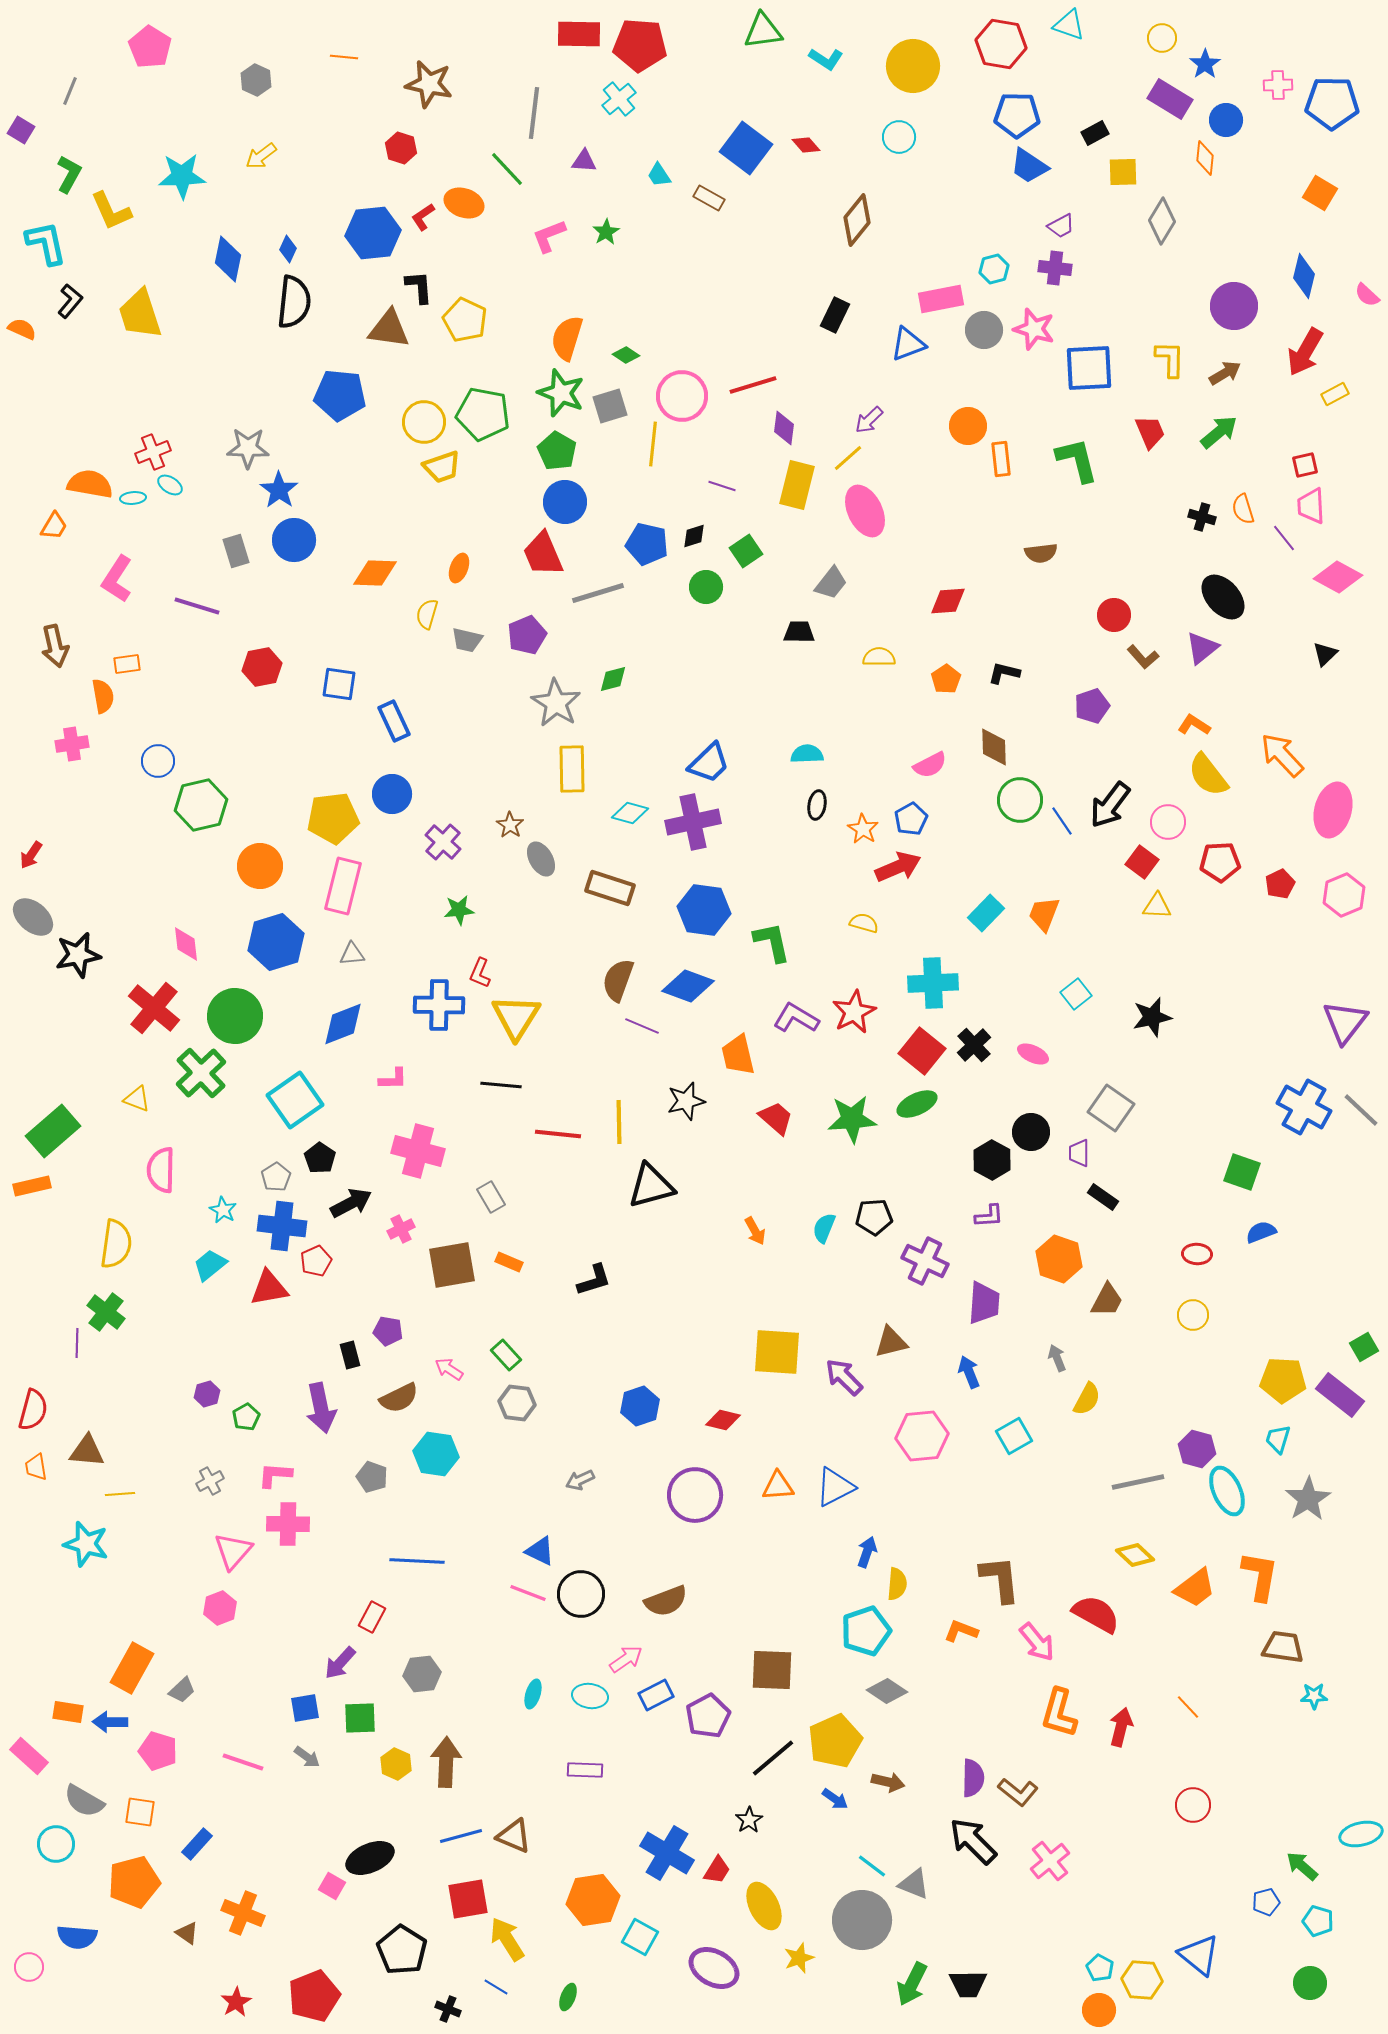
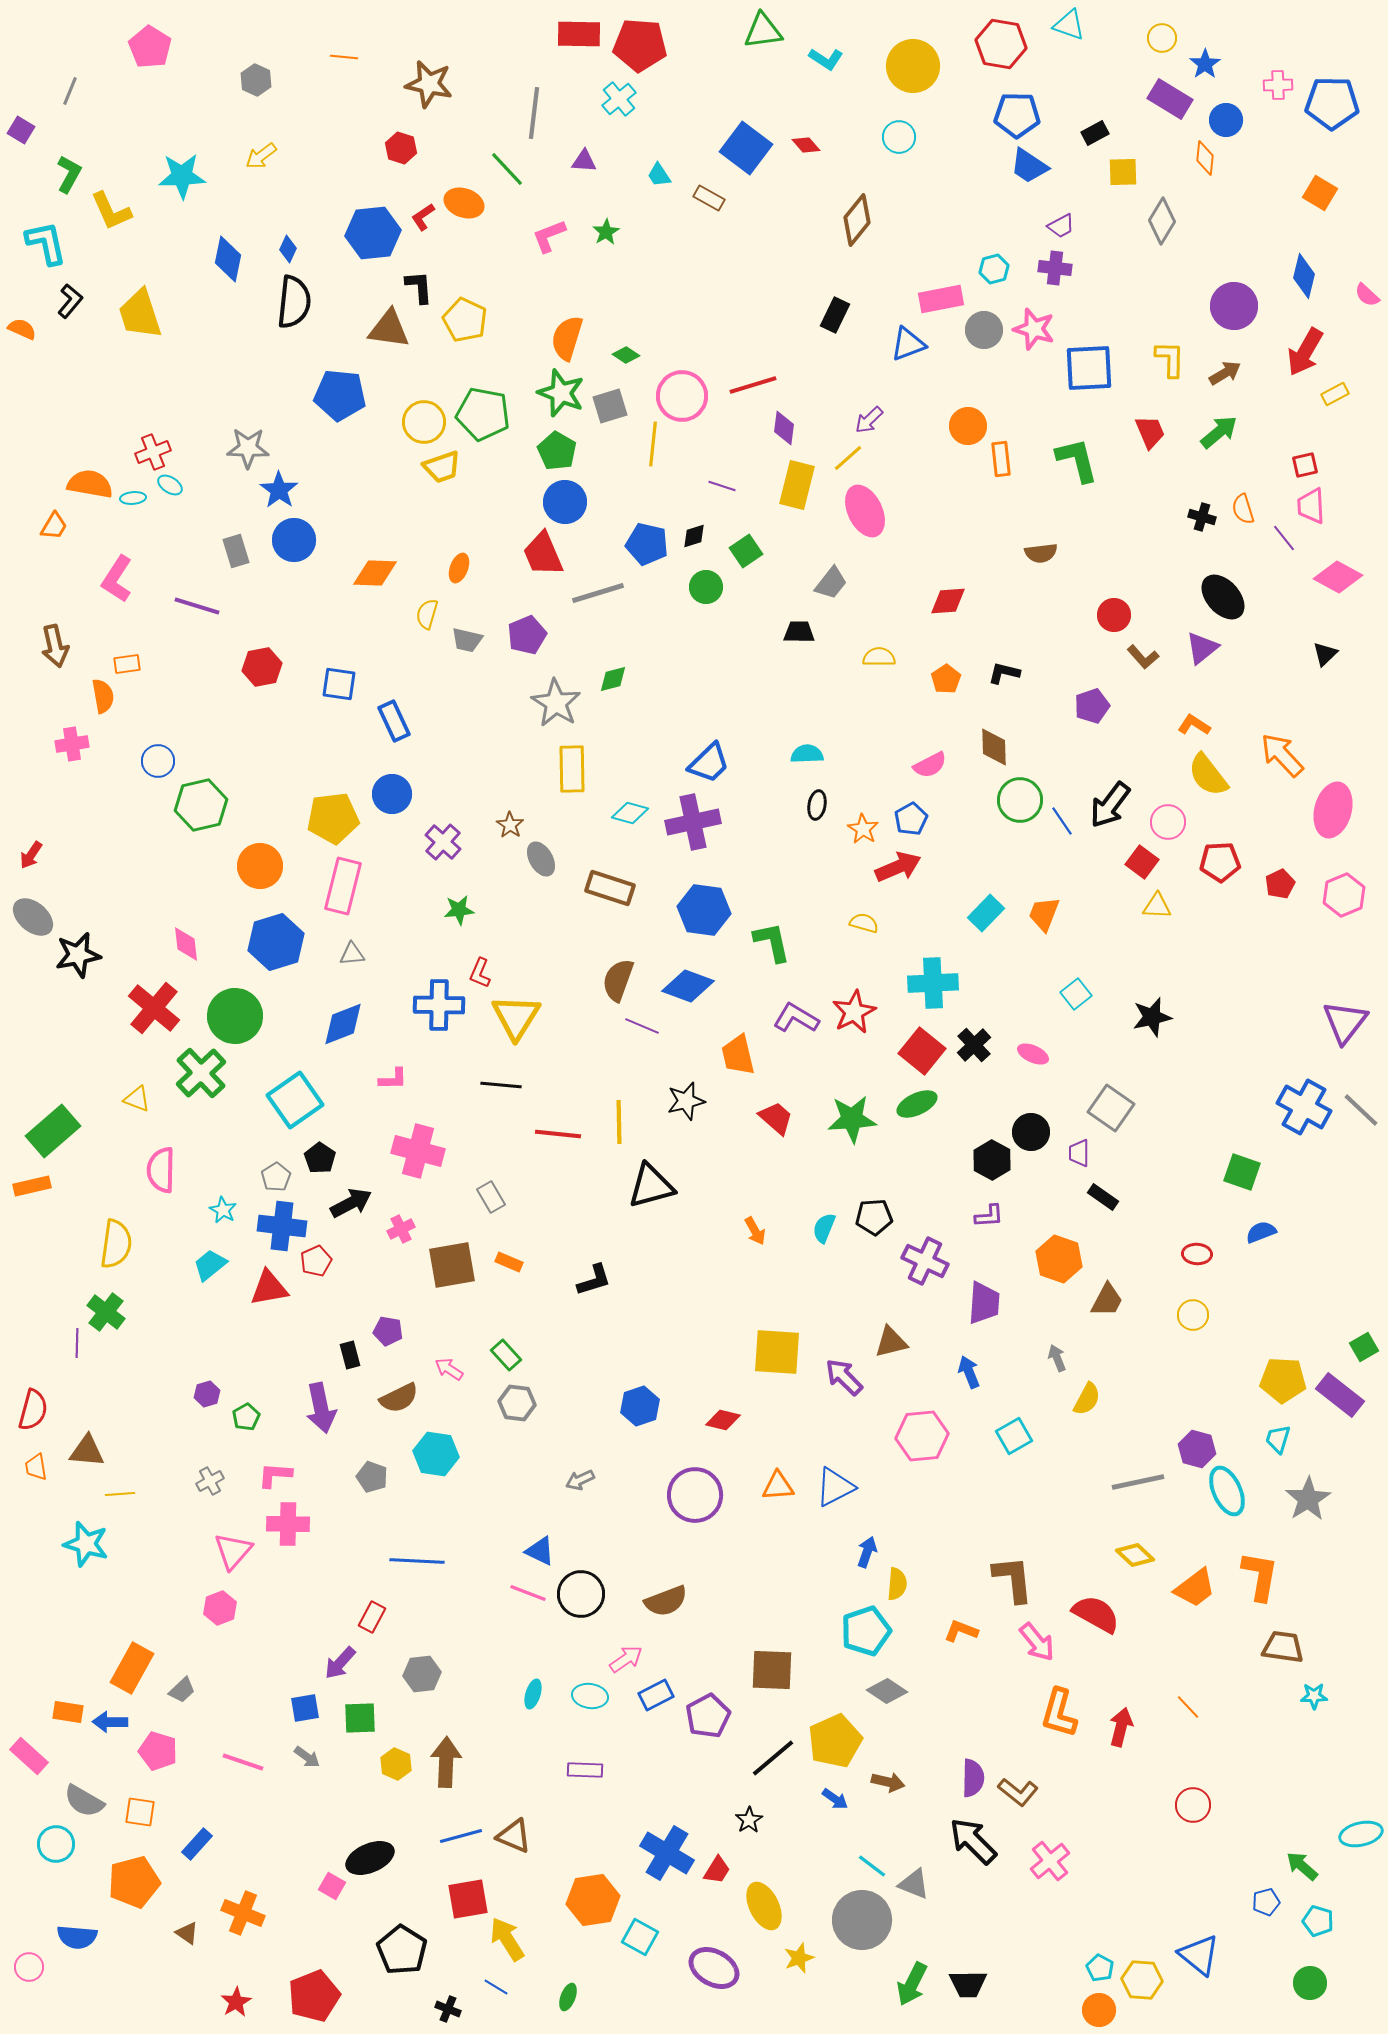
brown L-shape at (1000, 1579): moved 13 px right
